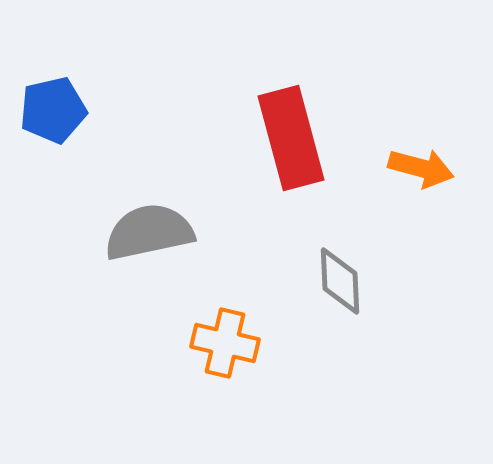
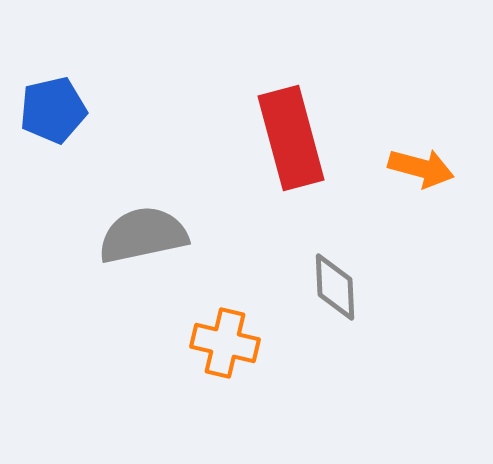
gray semicircle: moved 6 px left, 3 px down
gray diamond: moved 5 px left, 6 px down
